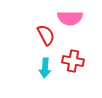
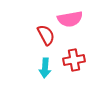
pink semicircle: moved 1 px down; rotated 10 degrees counterclockwise
red cross: moved 1 px right, 1 px up; rotated 20 degrees counterclockwise
